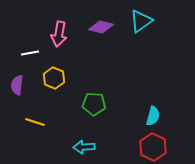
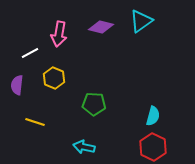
white line: rotated 18 degrees counterclockwise
cyan arrow: rotated 15 degrees clockwise
